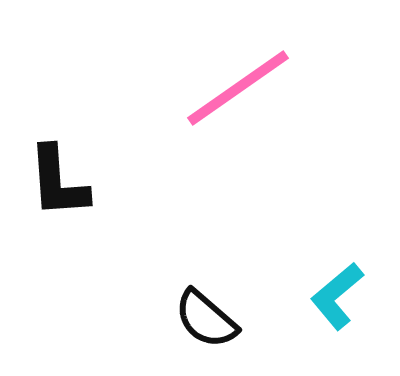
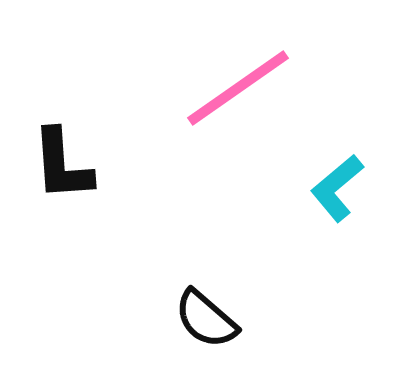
black L-shape: moved 4 px right, 17 px up
cyan L-shape: moved 108 px up
